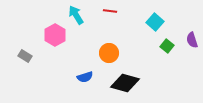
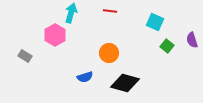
cyan arrow: moved 5 px left, 2 px up; rotated 48 degrees clockwise
cyan square: rotated 18 degrees counterclockwise
